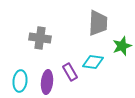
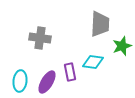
gray trapezoid: moved 2 px right, 1 px down
purple rectangle: rotated 18 degrees clockwise
purple ellipse: rotated 25 degrees clockwise
